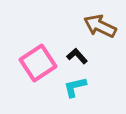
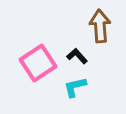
brown arrow: rotated 60 degrees clockwise
